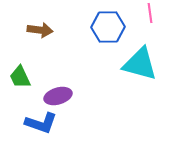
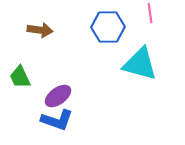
purple ellipse: rotated 20 degrees counterclockwise
blue L-shape: moved 16 px right, 3 px up
